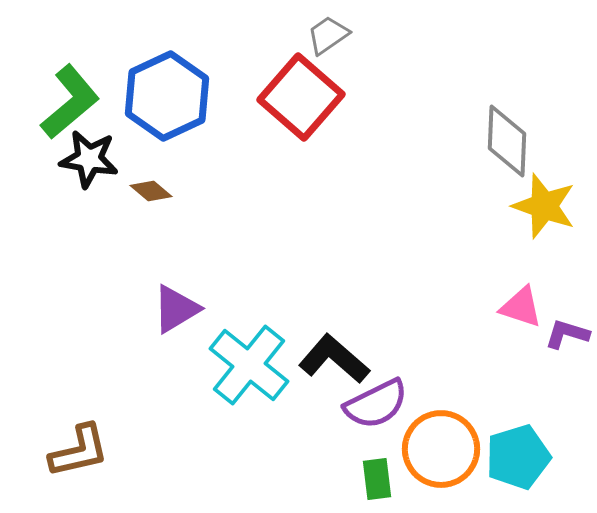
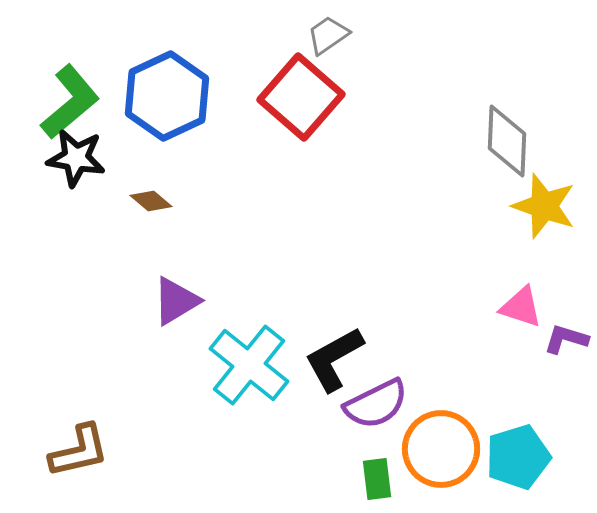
black star: moved 13 px left, 1 px up
brown diamond: moved 10 px down
purple triangle: moved 8 px up
purple L-shape: moved 1 px left, 5 px down
black L-shape: rotated 70 degrees counterclockwise
